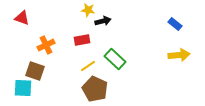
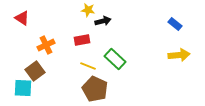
red triangle: rotated 14 degrees clockwise
yellow line: rotated 56 degrees clockwise
brown square: rotated 36 degrees clockwise
